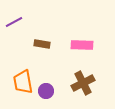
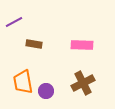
brown rectangle: moved 8 px left
